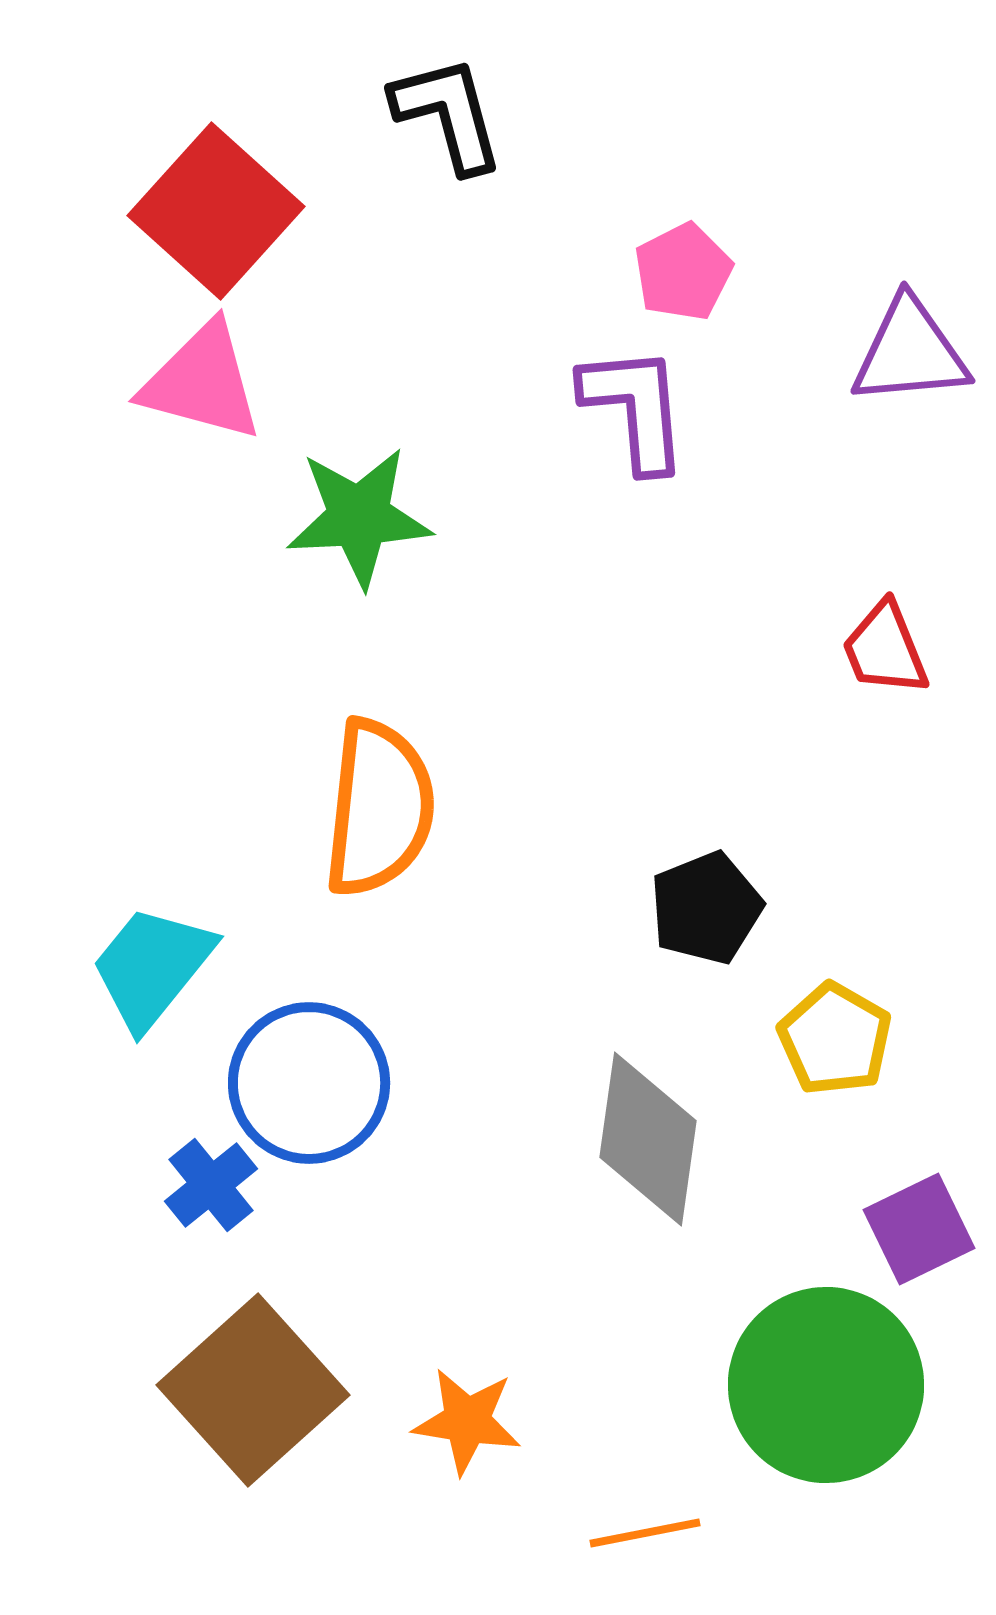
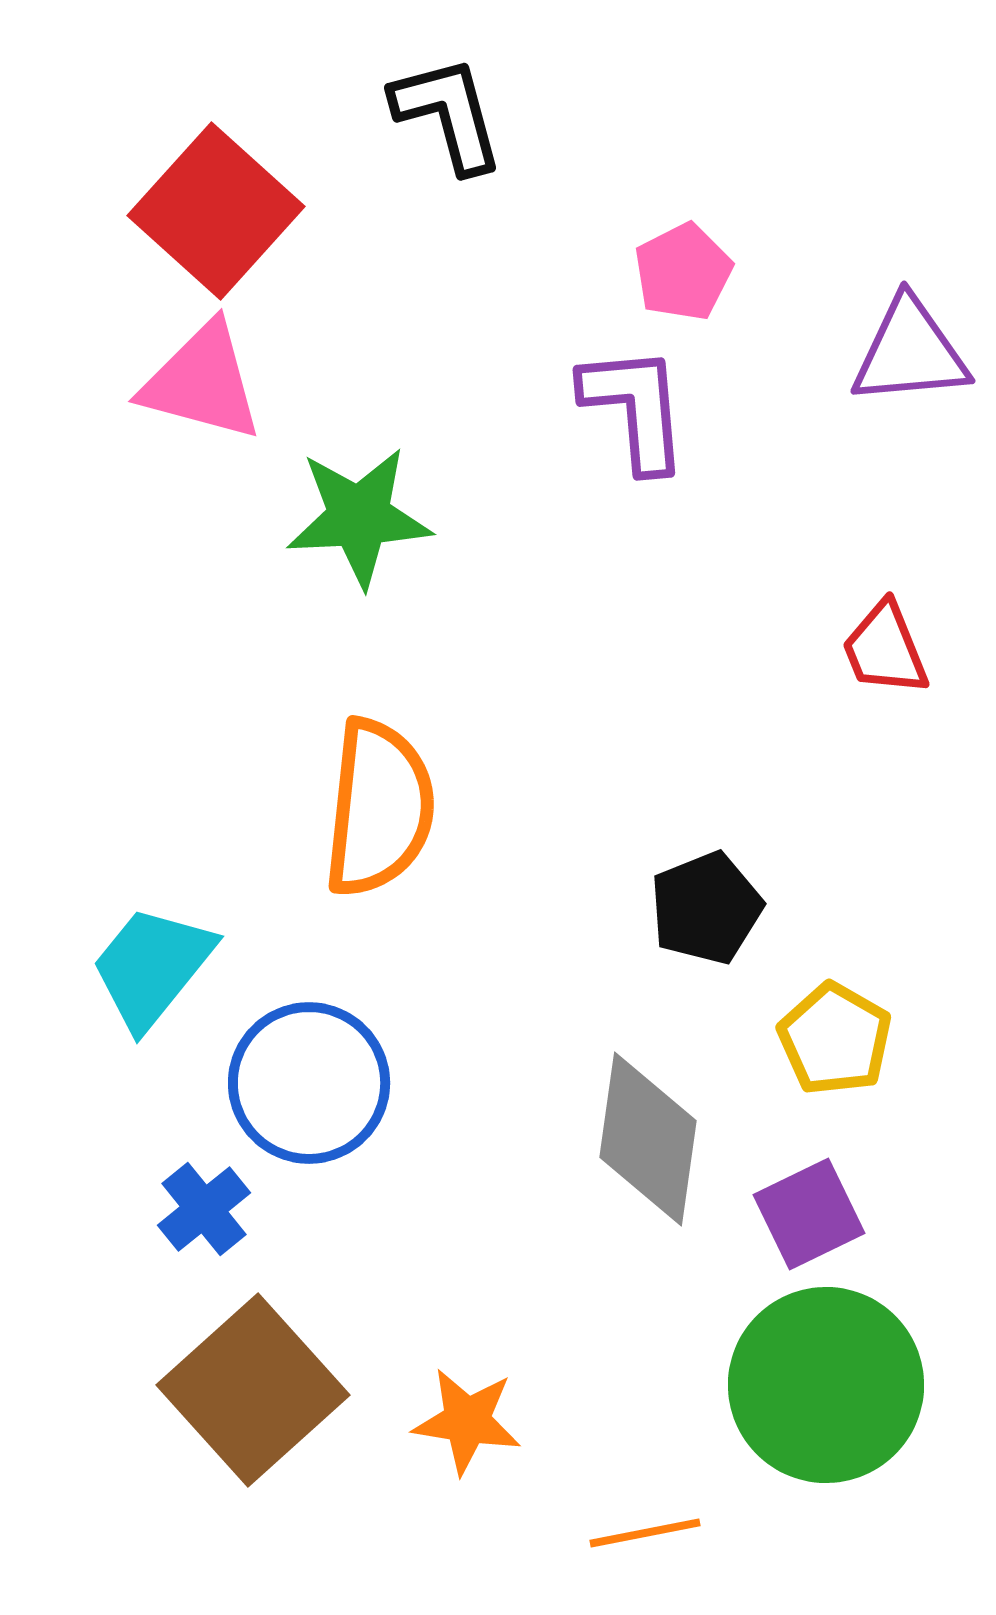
blue cross: moved 7 px left, 24 px down
purple square: moved 110 px left, 15 px up
